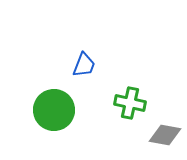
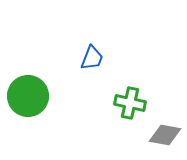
blue trapezoid: moved 8 px right, 7 px up
green circle: moved 26 px left, 14 px up
